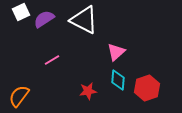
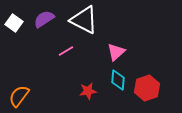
white square: moved 7 px left, 11 px down; rotated 30 degrees counterclockwise
pink line: moved 14 px right, 9 px up
